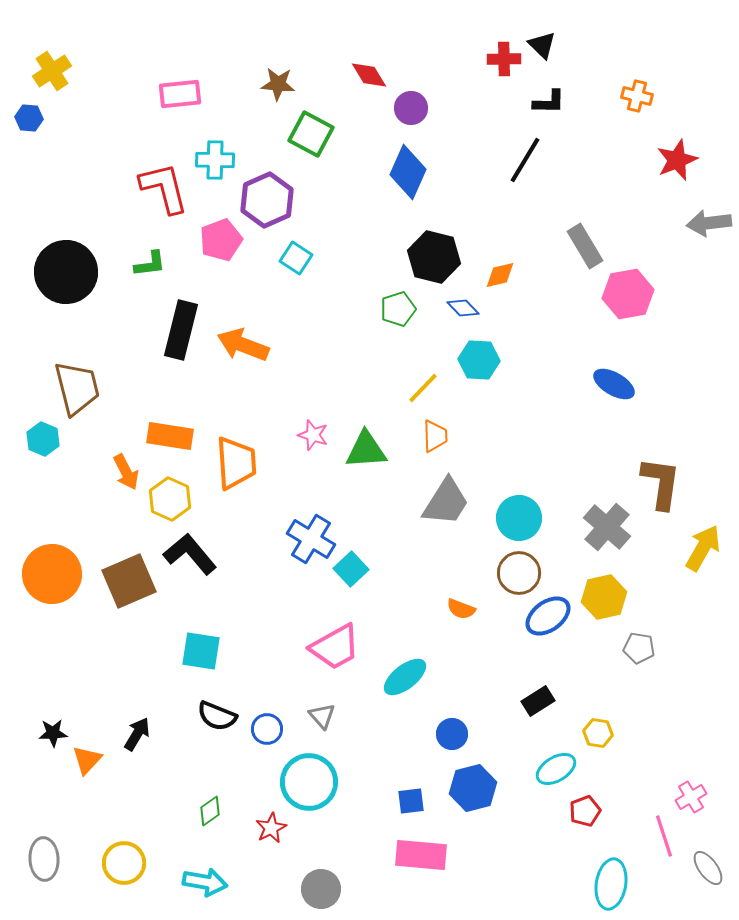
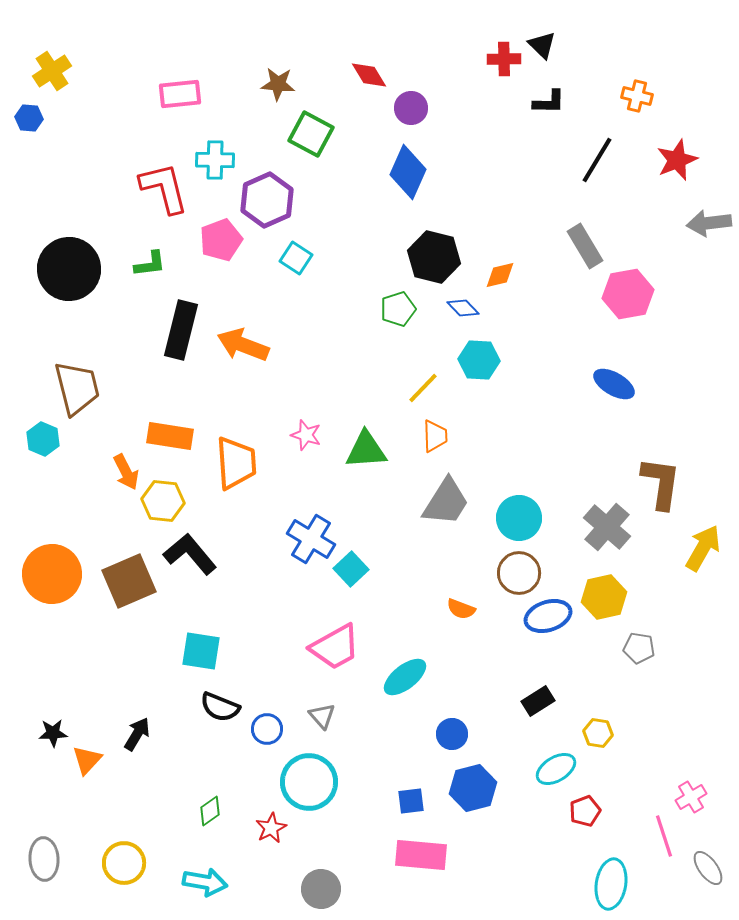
black line at (525, 160): moved 72 px right
black circle at (66, 272): moved 3 px right, 3 px up
pink star at (313, 435): moved 7 px left
yellow hexagon at (170, 499): moved 7 px left, 2 px down; rotated 18 degrees counterclockwise
blue ellipse at (548, 616): rotated 18 degrees clockwise
black semicircle at (217, 716): moved 3 px right, 9 px up
